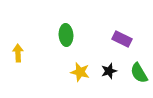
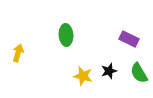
purple rectangle: moved 7 px right
yellow arrow: rotated 18 degrees clockwise
yellow star: moved 3 px right, 4 px down
